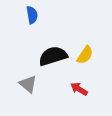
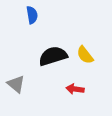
yellow semicircle: rotated 108 degrees clockwise
gray triangle: moved 12 px left
red arrow: moved 4 px left; rotated 24 degrees counterclockwise
